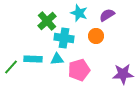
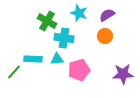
green cross: rotated 18 degrees counterclockwise
orange circle: moved 9 px right
green line: moved 3 px right, 5 px down
